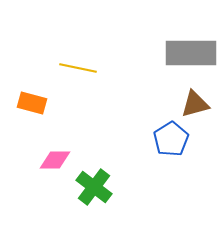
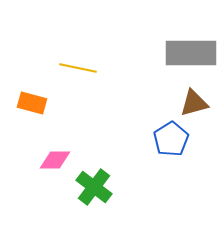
brown triangle: moved 1 px left, 1 px up
